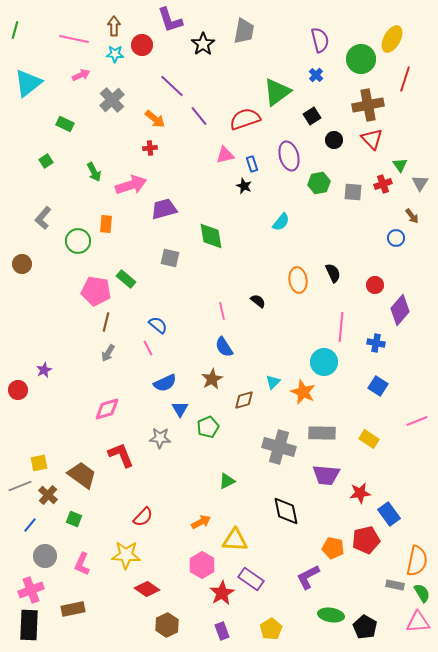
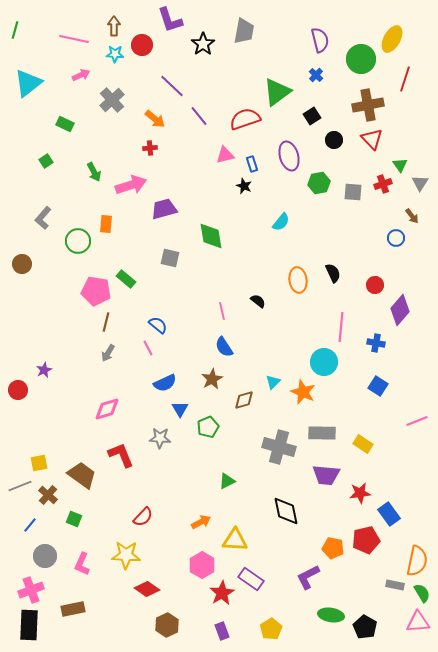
yellow rectangle at (369, 439): moved 6 px left, 5 px down
